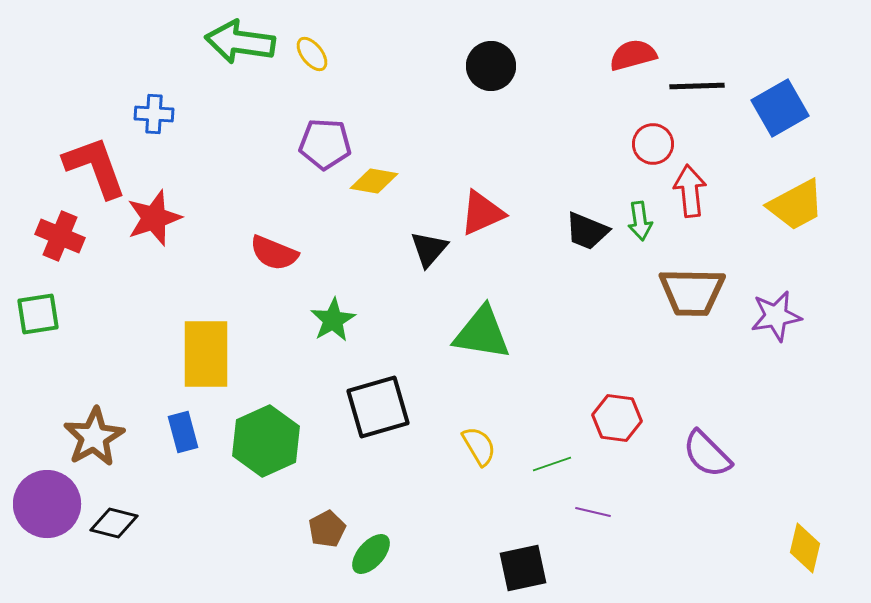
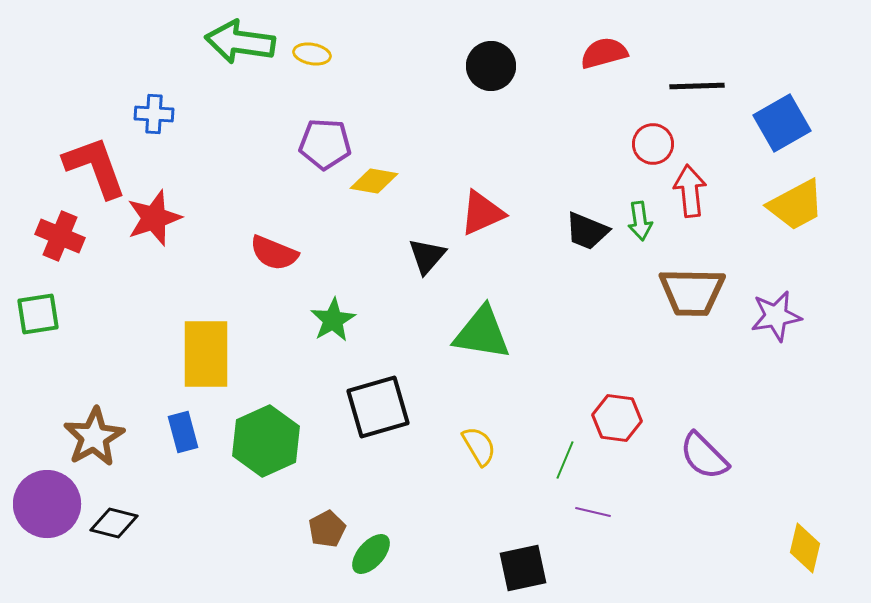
yellow ellipse at (312, 54): rotated 42 degrees counterclockwise
red semicircle at (633, 55): moved 29 px left, 2 px up
blue square at (780, 108): moved 2 px right, 15 px down
black triangle at (429, 249): moved 2 px left, 7 px down
purple semicircle at (707, 454): moved 3 px left, 2 px down
green line at (552, 464): moved 13 px right, 4 px up; rotated 48 degrees counterclockwise
